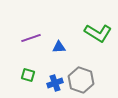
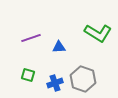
gray hexagon: moved 2 px right, 1 px up
